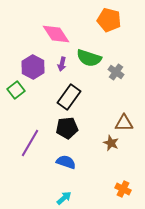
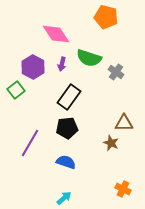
orange pentagon: moved 3 px left, 3 px up
